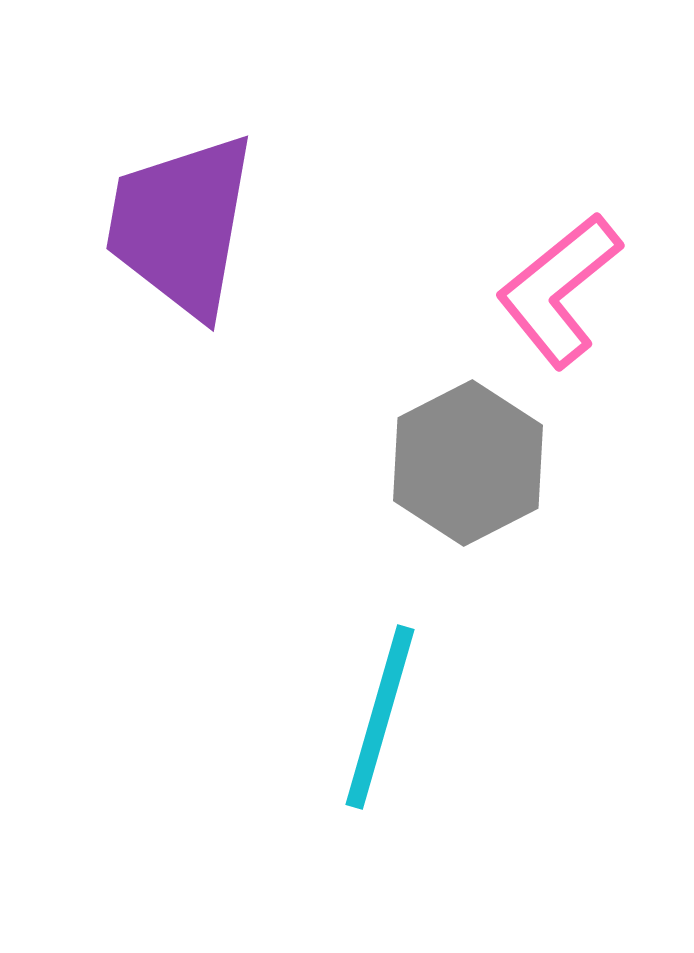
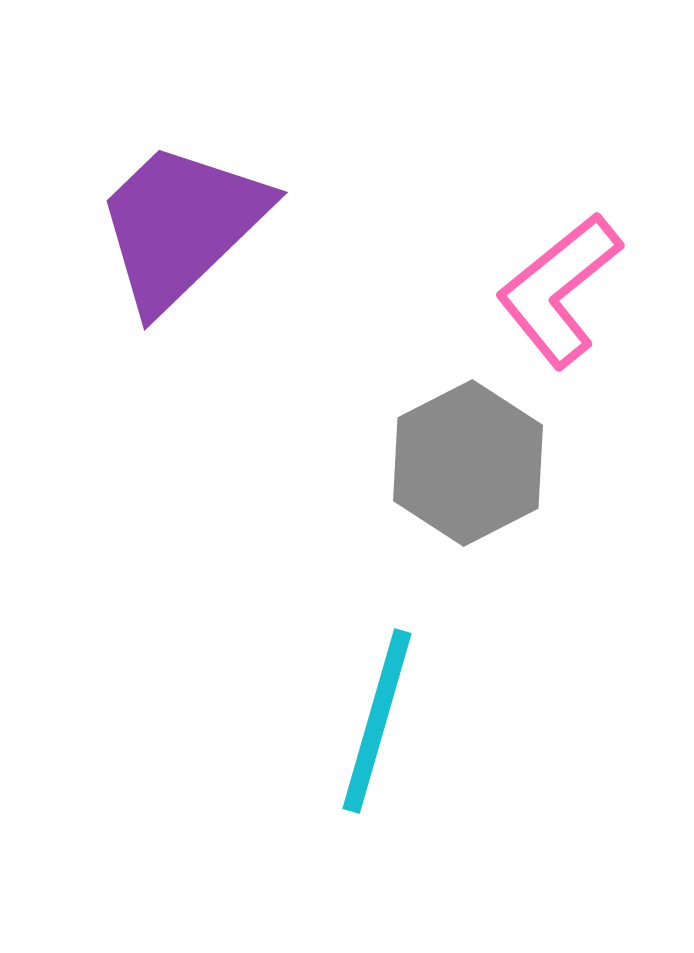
purple trapezoid: rotated 36 degrees clockwise
cyan line: moved 3 px left, 4 px down
